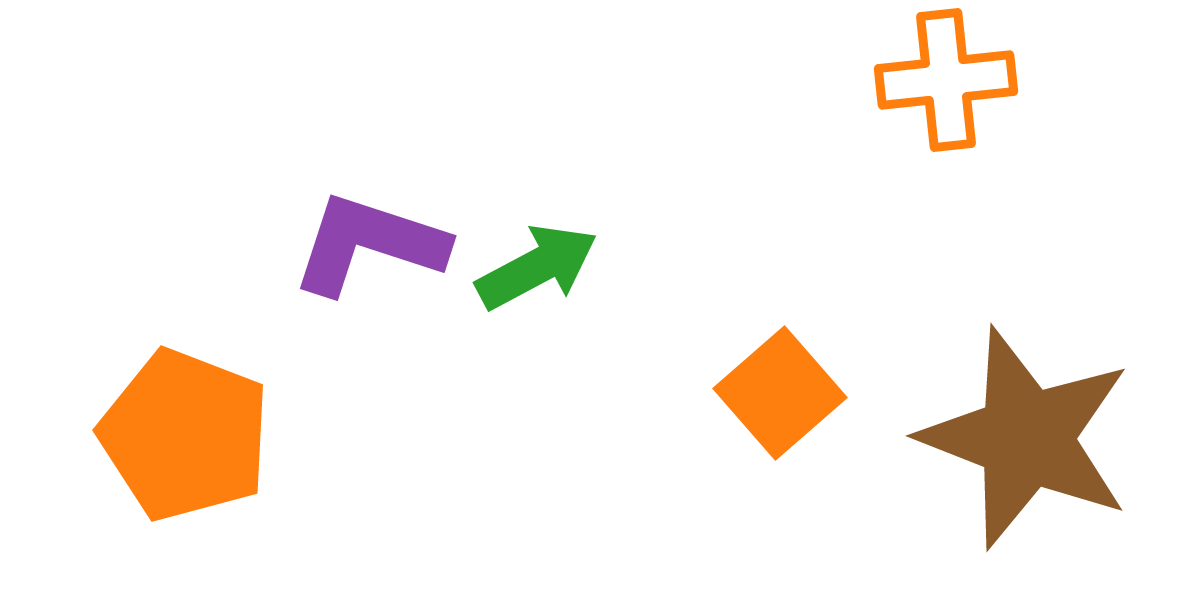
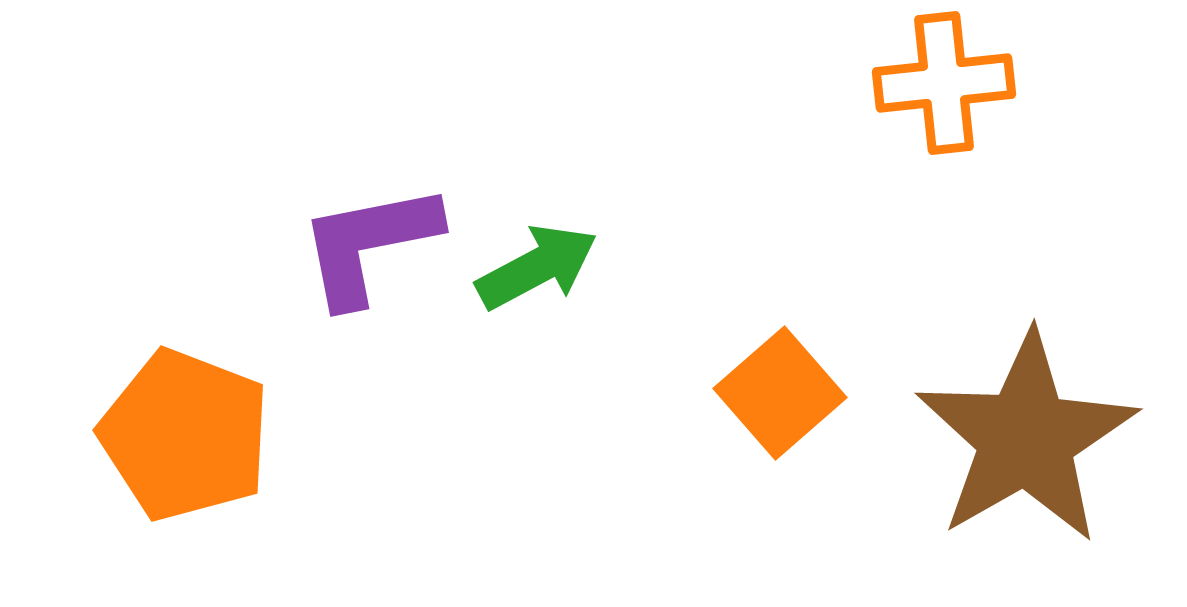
orange cross: moved 2 px left, 3 px down
purple L-shape: rotated 29 degrees counterclockwise
brown star: rotated 21 degrees clockwise
